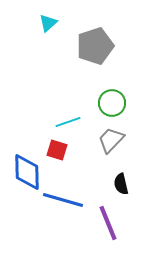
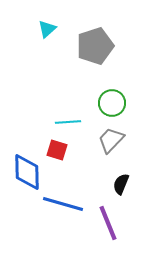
cyan triangle: moved 1 px left, 6 px down
cyan line: rotated 15 degrees clockwise
black semicircle: rotated 35 degrees clockwise
blue line: moved 4 px down
